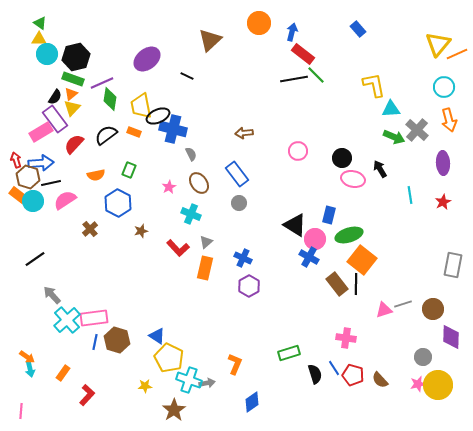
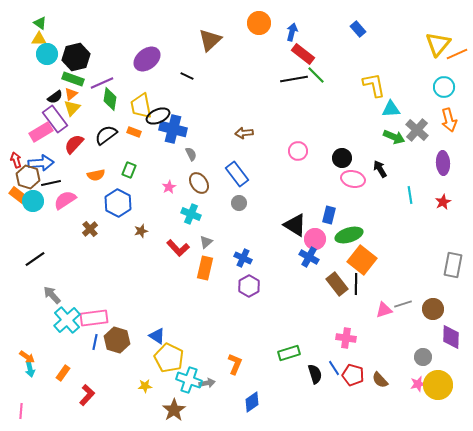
black semicircle at (55, 97): rotated 21 degrees clockwise
